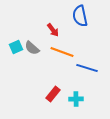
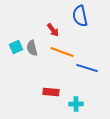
gray semicircle: rotated 35 degrees clockwise
red rectangle: moved 2 px left, 2 px up; rotated 56 degrees clockwise
cyan cross: moved 5 px down
